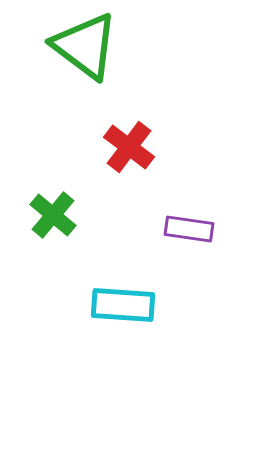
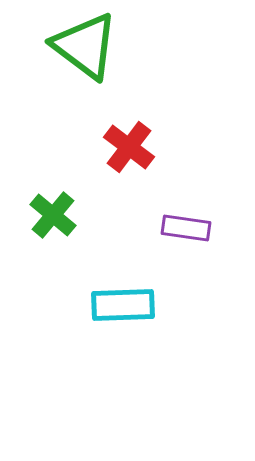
purple rectangle: moved 3 px left, 1 px up
cyan rectangle: rotated 6 degrees counterclockwise
